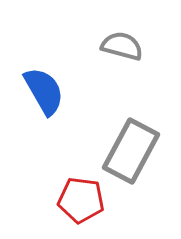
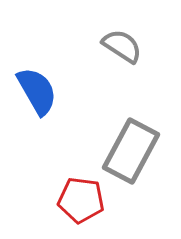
gray semicircle: rotated 18 degrees clockwise
blue semicircle: moved 7 px left
